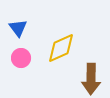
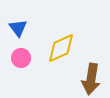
brown arrow: rotated 8 degrees clockwise
